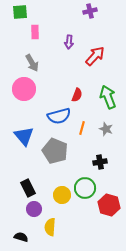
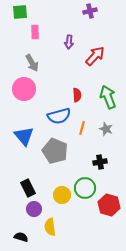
red semicircle: rotated 24 degrees counterclockwise
yellow semicircle: rotated 12 degrees counterclockwise
